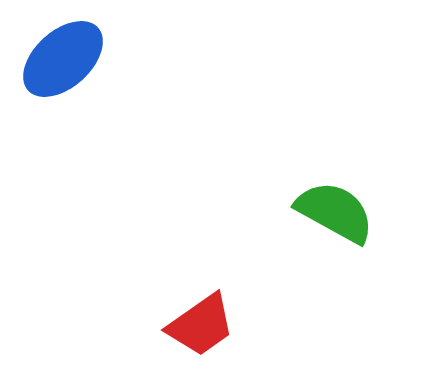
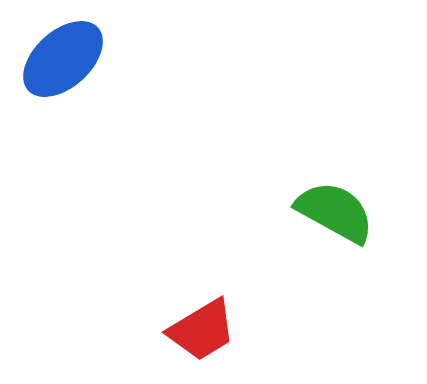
red trapezoid: moved 1 px right, 5 px down; rotated 4 degrees clockwise
